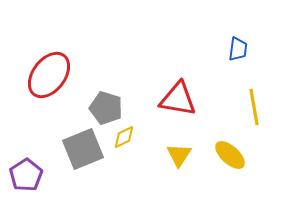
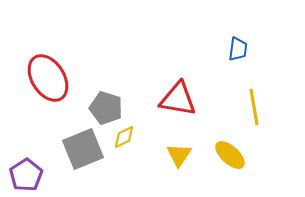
red ellipse: moved 1 px left, 3 px down; rotated 69 degrees counterclockwise
